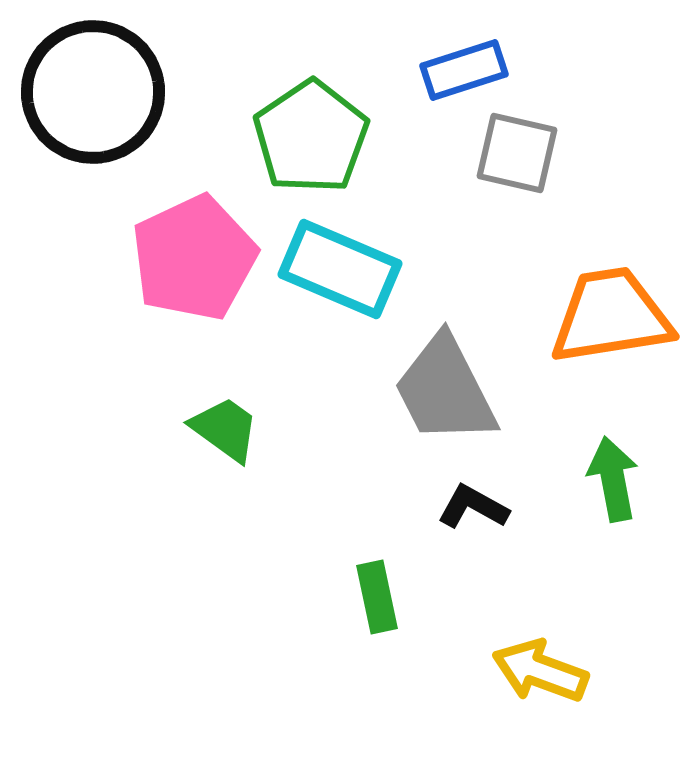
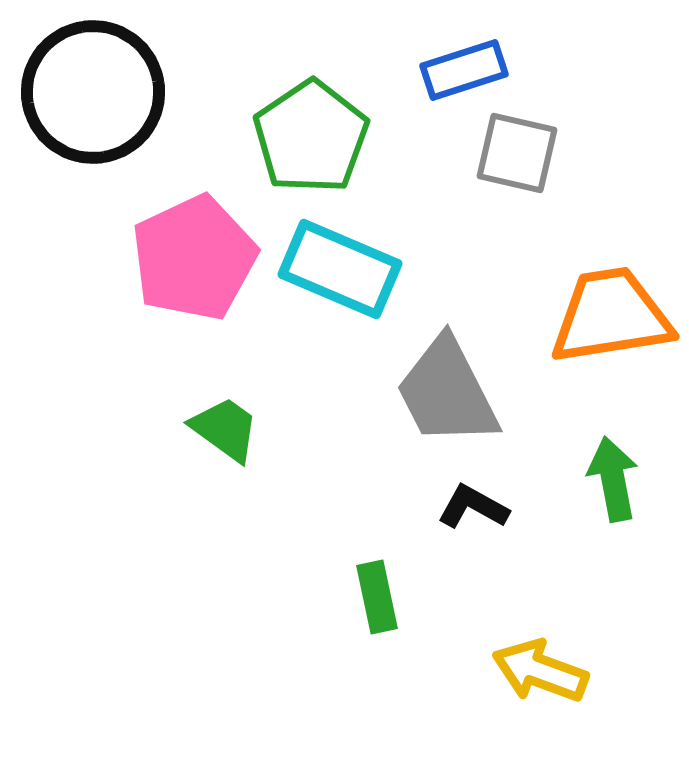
gray trapezoid: moved 2 px right, 2 px down
